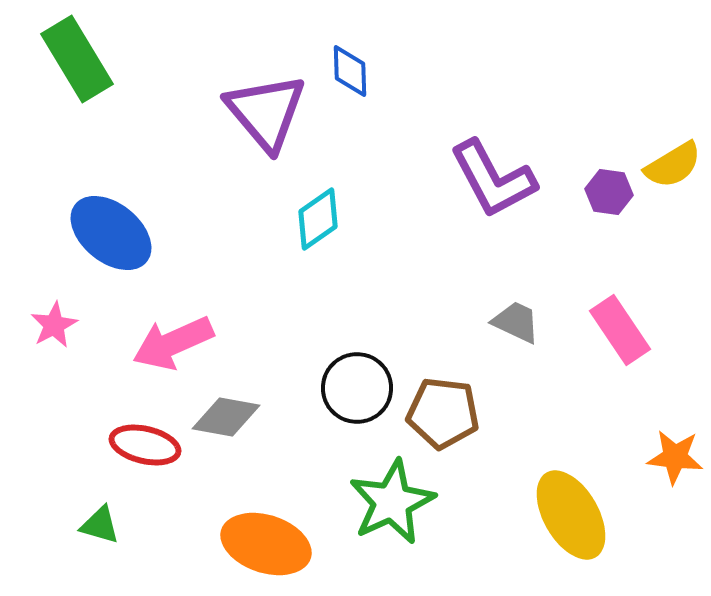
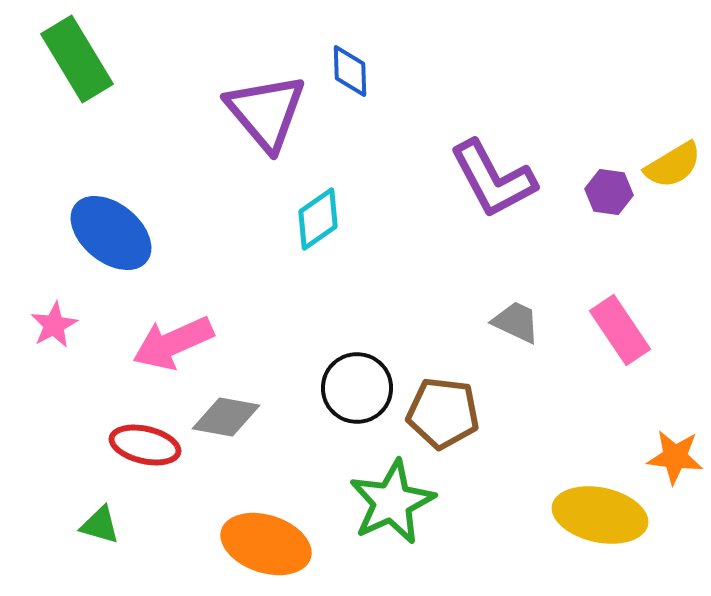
yellow ellipse: moved 29 px right; rotated 48 degrees counterclockwise
